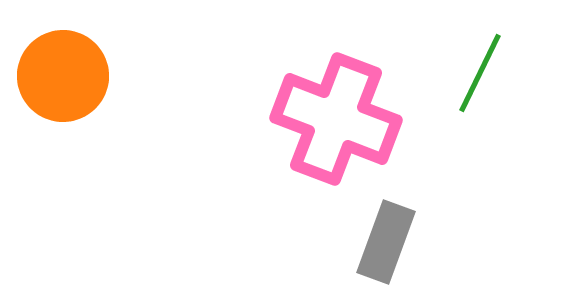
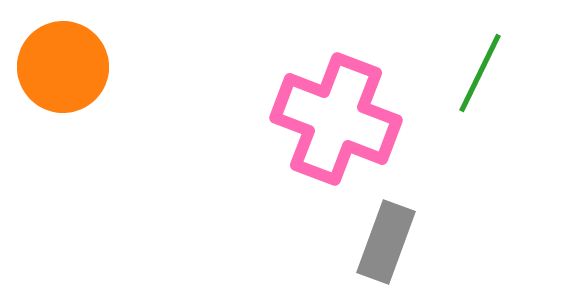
orange circle: moved 9 px up
